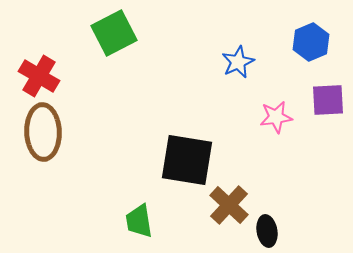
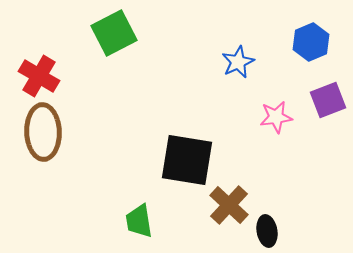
purple square: rotated 18 degrees counterclockwise
